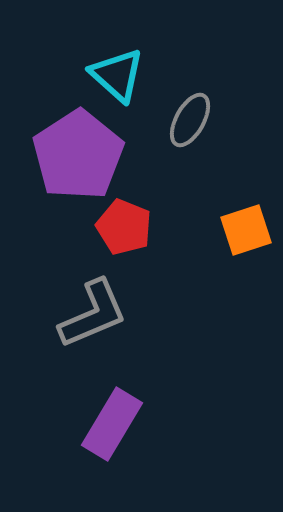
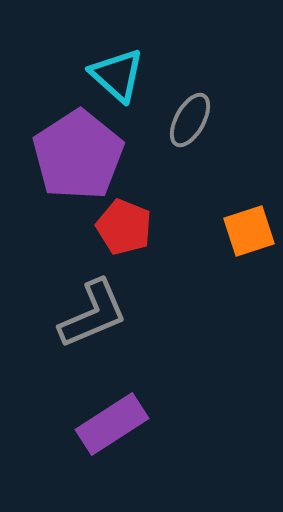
orange square: moved 3 px right, 1 px down
purple rectangle: rotated 26 degrees clockwise
